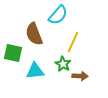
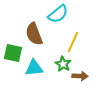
cyan semicircle: moved 1 px up; rotated 10 degrees clockwise
cyan triangle: moved 1 px left, 3 px up
